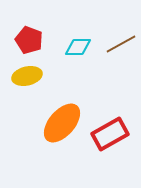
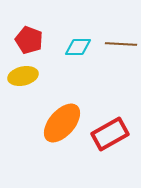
brown line: rotated 32 degrees clockwise
yellow ellipse: moved 4 px left
